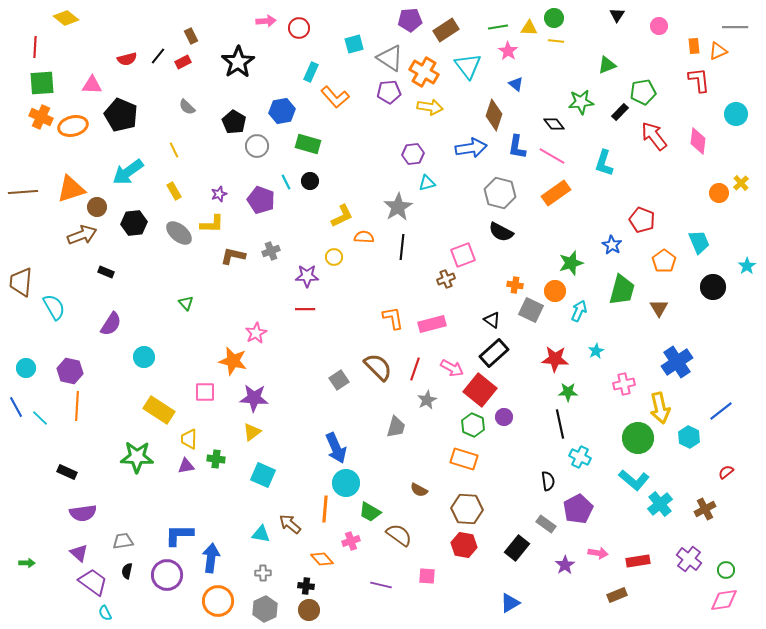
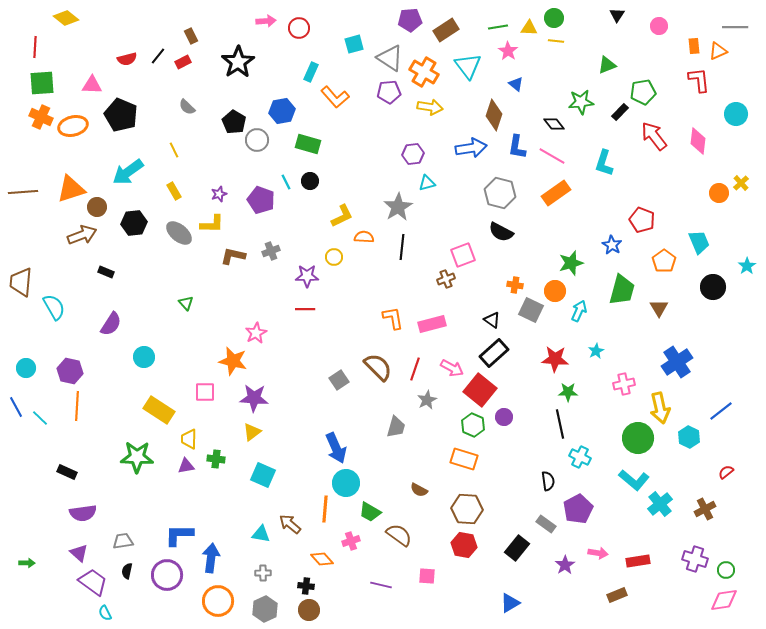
gray circle at (257, 146): moved 6 px up
purple cross at (689, 559): moved 6 px right; rotated 20 degrees counterclockwise
